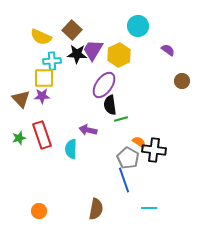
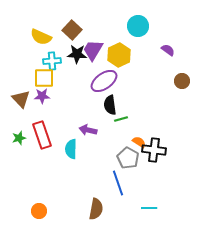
purple ellipse: moved 4 px up; rotated 20 degrees clockwise
blue line: moved 6 px left, 3 px down
